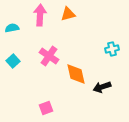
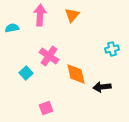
orange triangle: moved 4 px right, 1 px down; rotated 35 degrees counterclockwise
cyan square: moved 13 px right, 12 px down
black arrow: rotated 12 degrees clockwise
